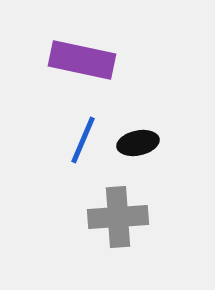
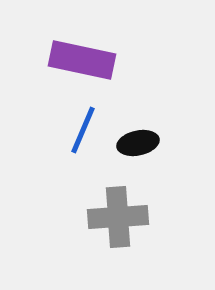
blue line: moved 10 px up
